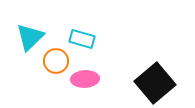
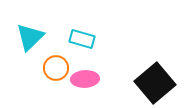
orange circle: moved 7 px down
